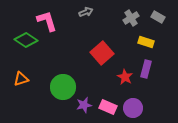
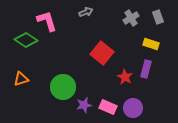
gray rectangle: rotated 40 degrees clockwise
yellow rectangle: moved 5 px right, 2 px down
red square: rotated 10 degrees counterclockwise
